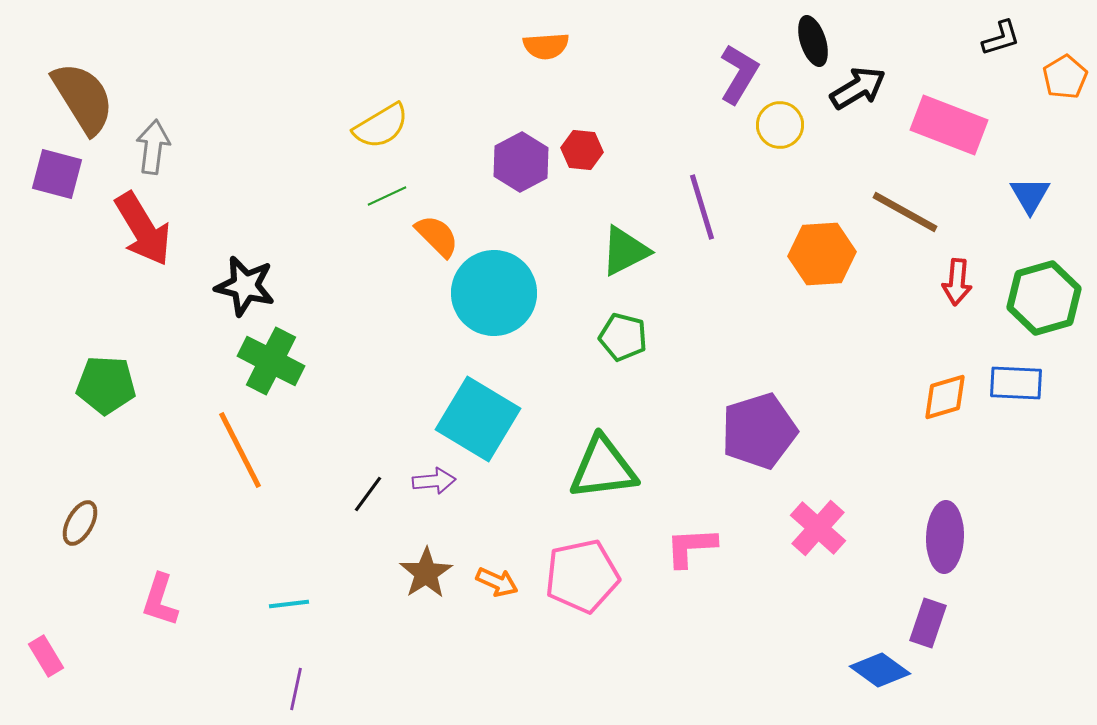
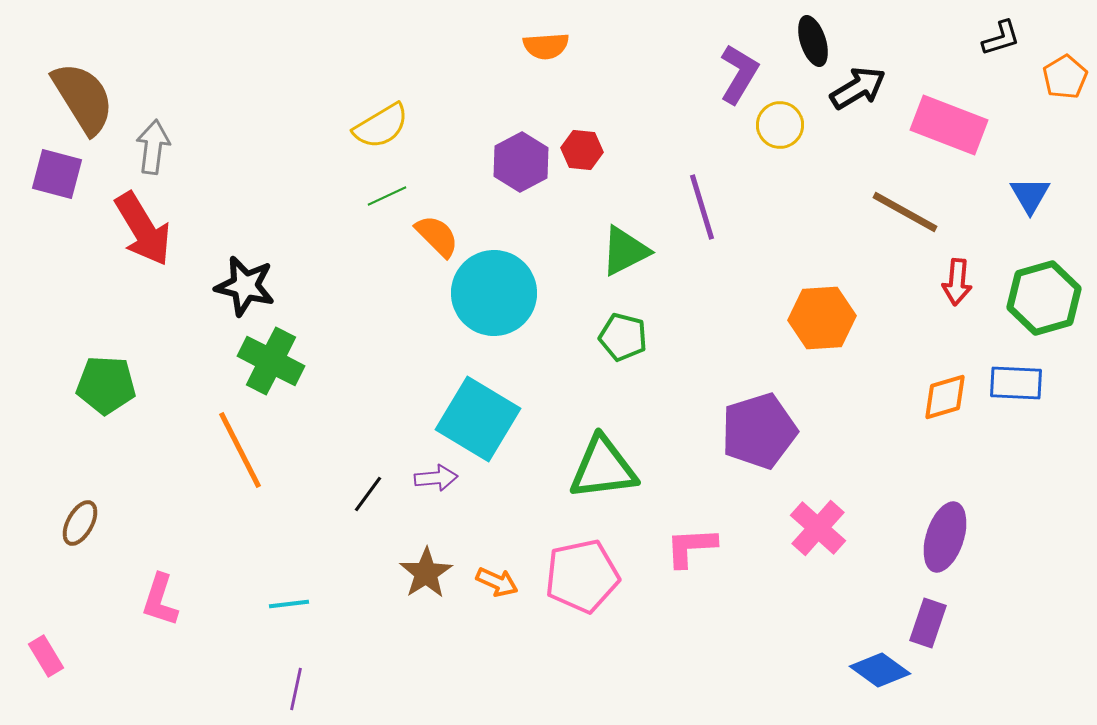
orange hexagon at (822, 254): moved 64 px down
purple arrow at (434, 481): moved 2 px right, 3 px up
purple ellipse at (945, 537): rotated 16 degrees clockwise
